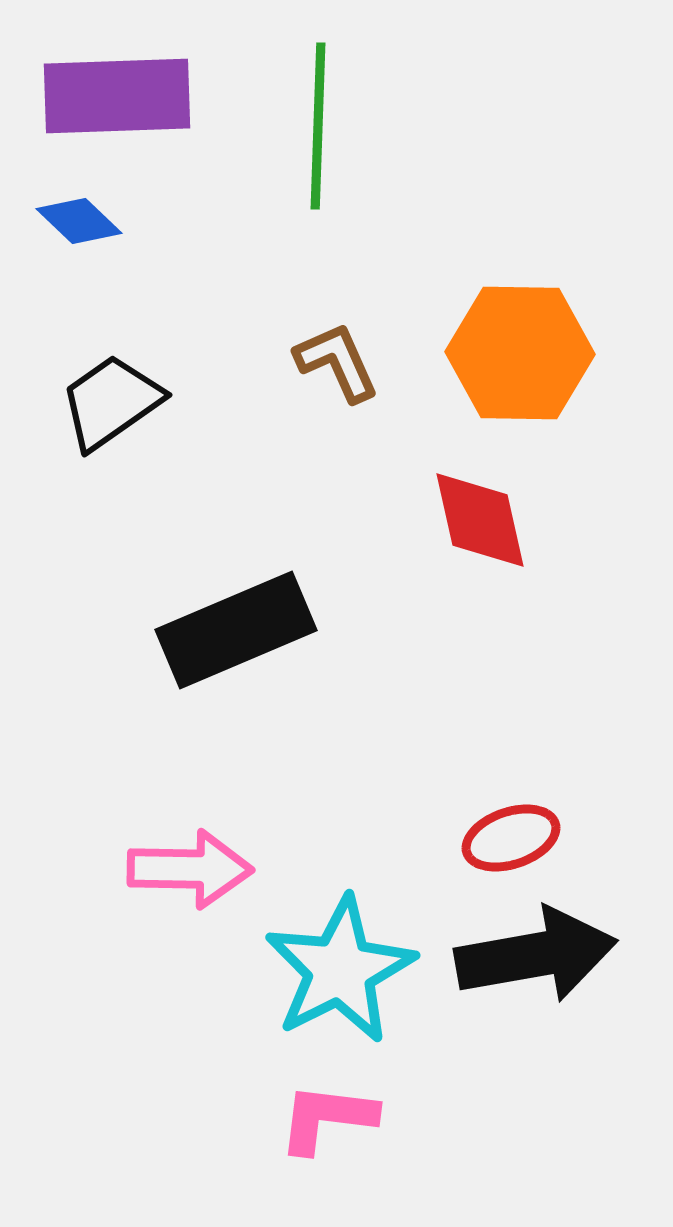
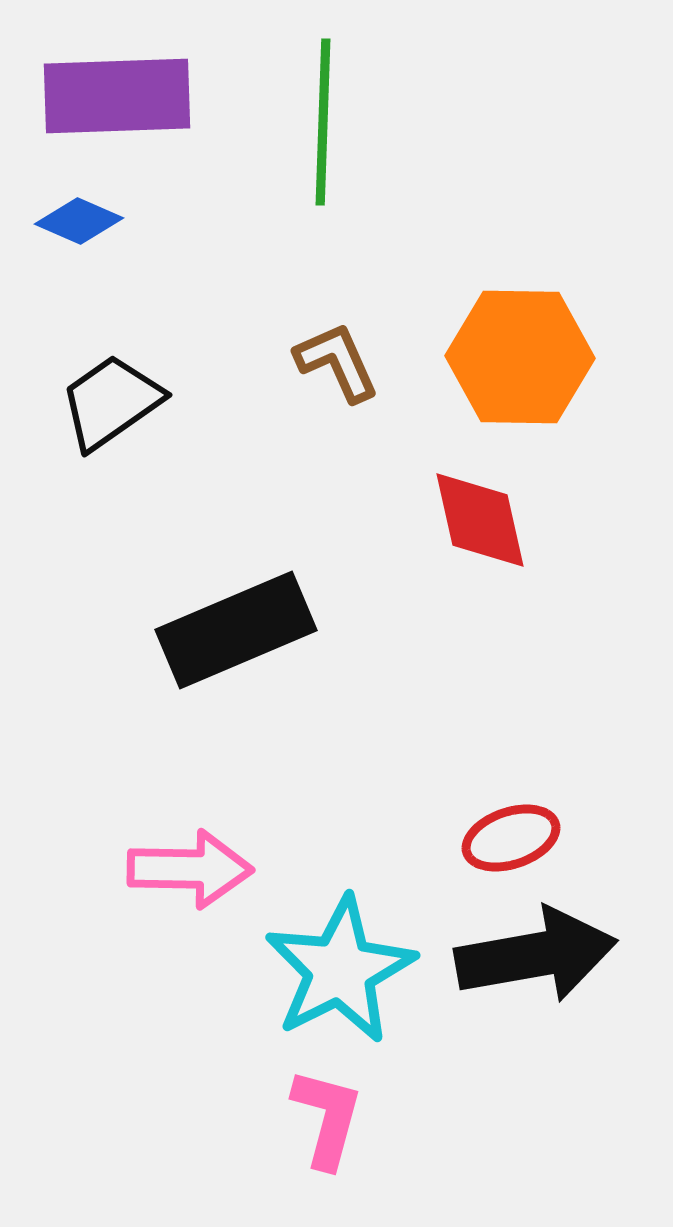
green line: moved 5 px right, 4 px up
blue diamond: rotated 20 degrees counterclockwise
orange hexagon: moved 4 px down
pink L-shape: rotated 98 degrees clockwise
